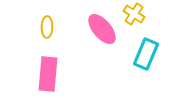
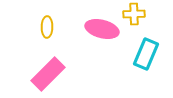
yellow cross: rotated 35 degrees counterclockwise
pink ellipse: rotated 36 degrees counterclockwise
pink rectangle: rotated 40 degrees clockwise
